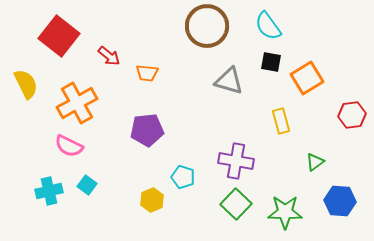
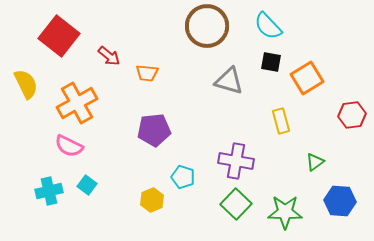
cyan semicircle: rotated 8 degrees counterclockwise
purple pentagon: moved 7 px right
